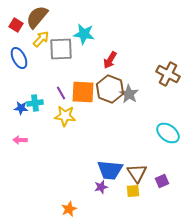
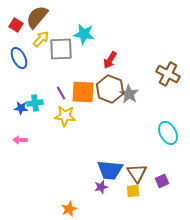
cyan ellipse: rotated 25 degrees clockwise
